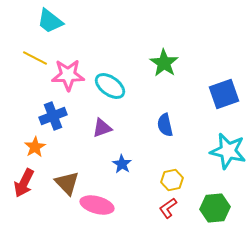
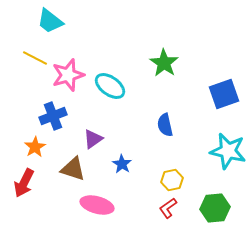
pink star: rotated 16 degrees counterclockwise
purple triangle: moved 9 px left, 11 px down; rotated 15 degrees counterclockwise
brown triangle: moved 6 px right, 14 px up; rotated 28 degrees counterclockwise
